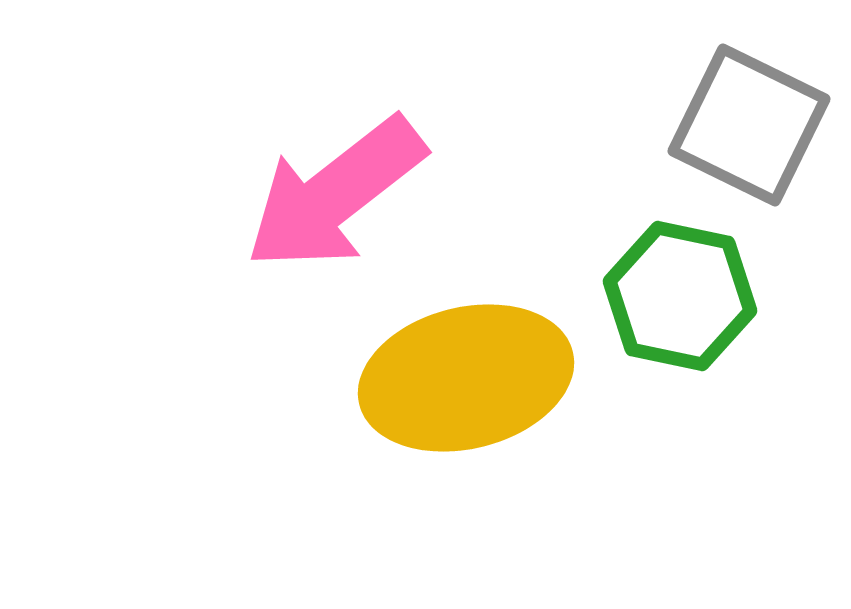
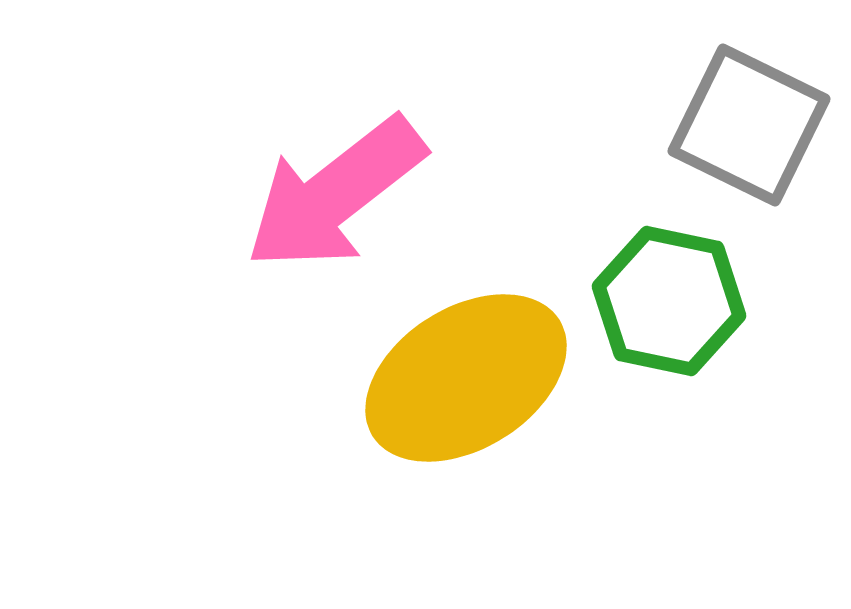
green hexagon: moved 11 px left, 5 px down
yellow ellipse: rotated 18 degrees counterclockwise
